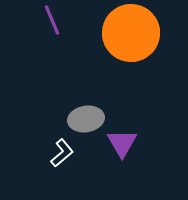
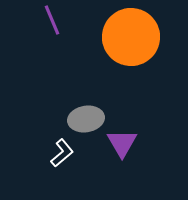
orange circle: moved 4 px down
